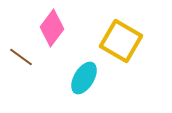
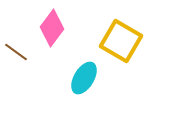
brown line: moved 5 px left, 5 px up
